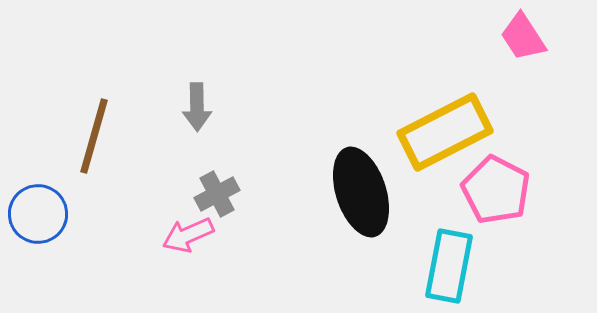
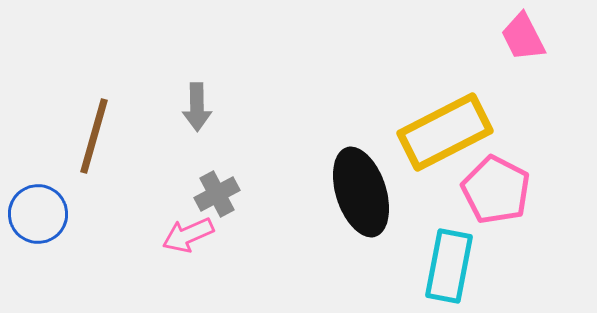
pink trapezoid: rotated 6 degrees clockwise
